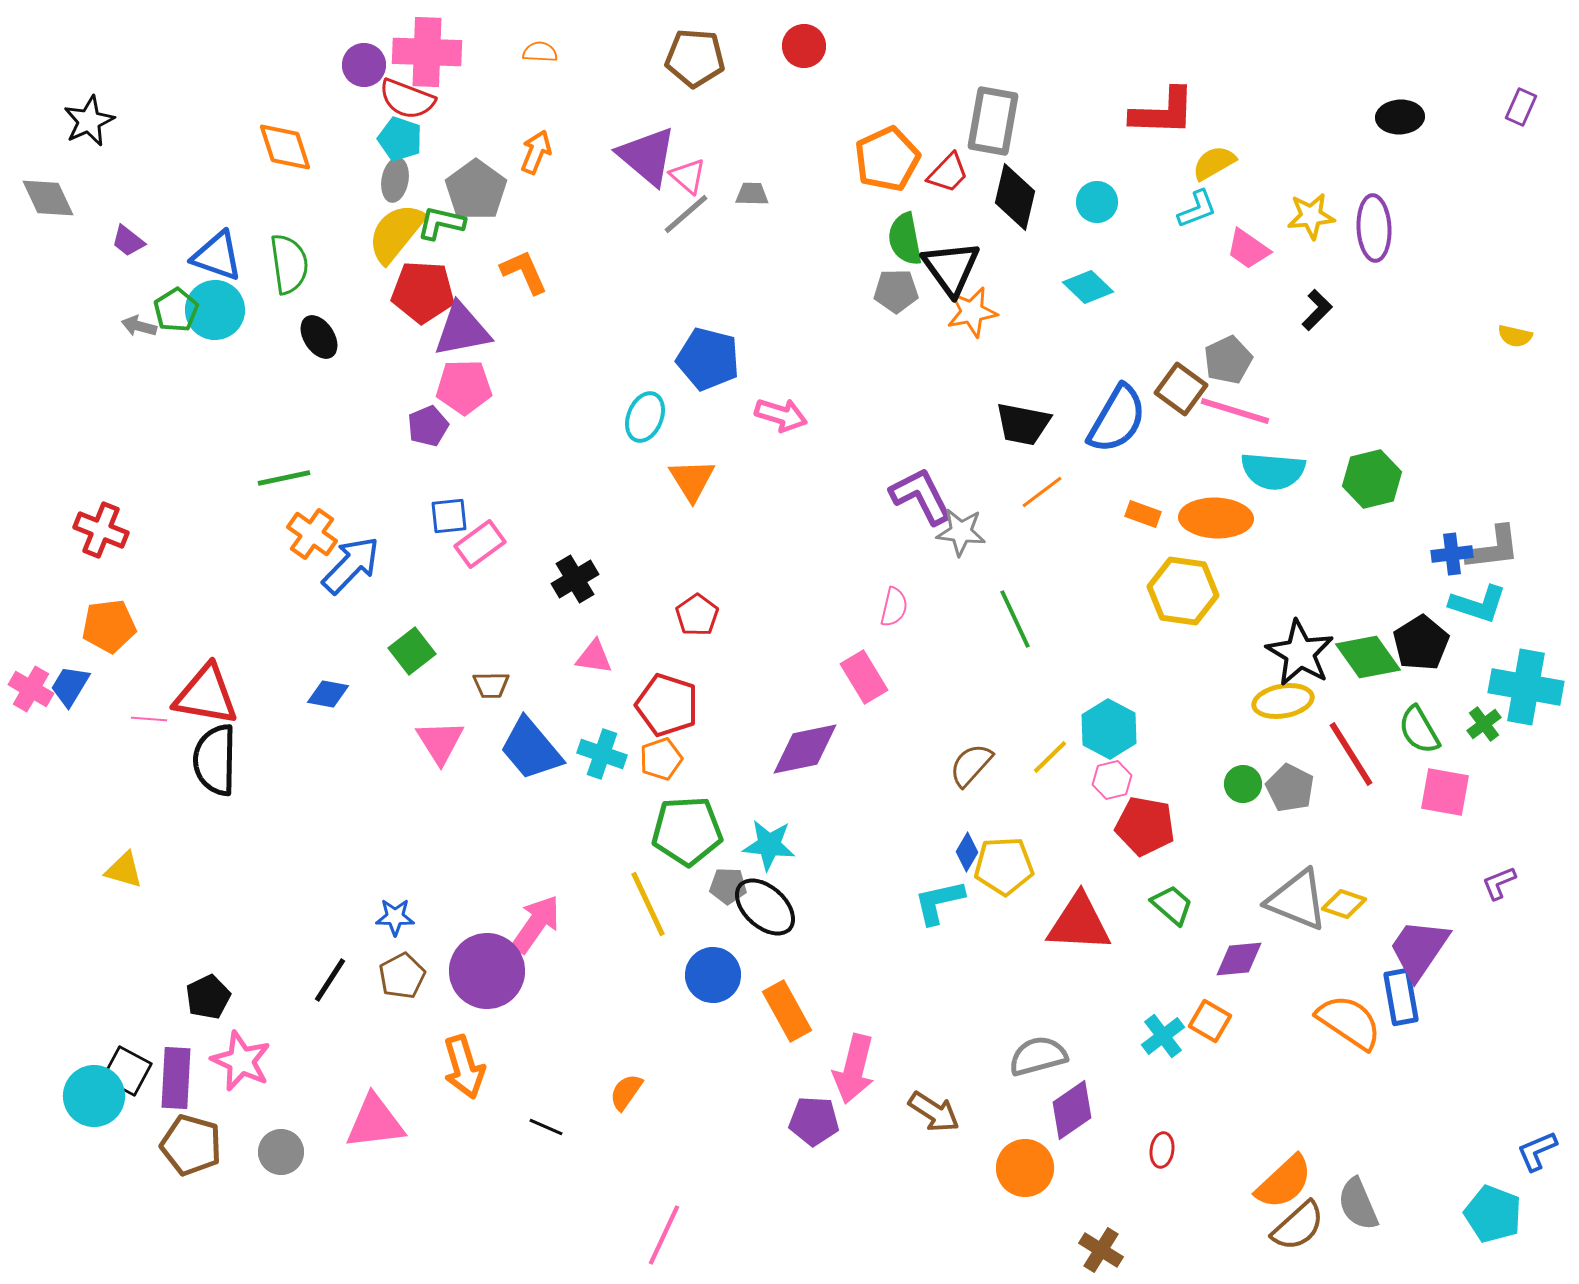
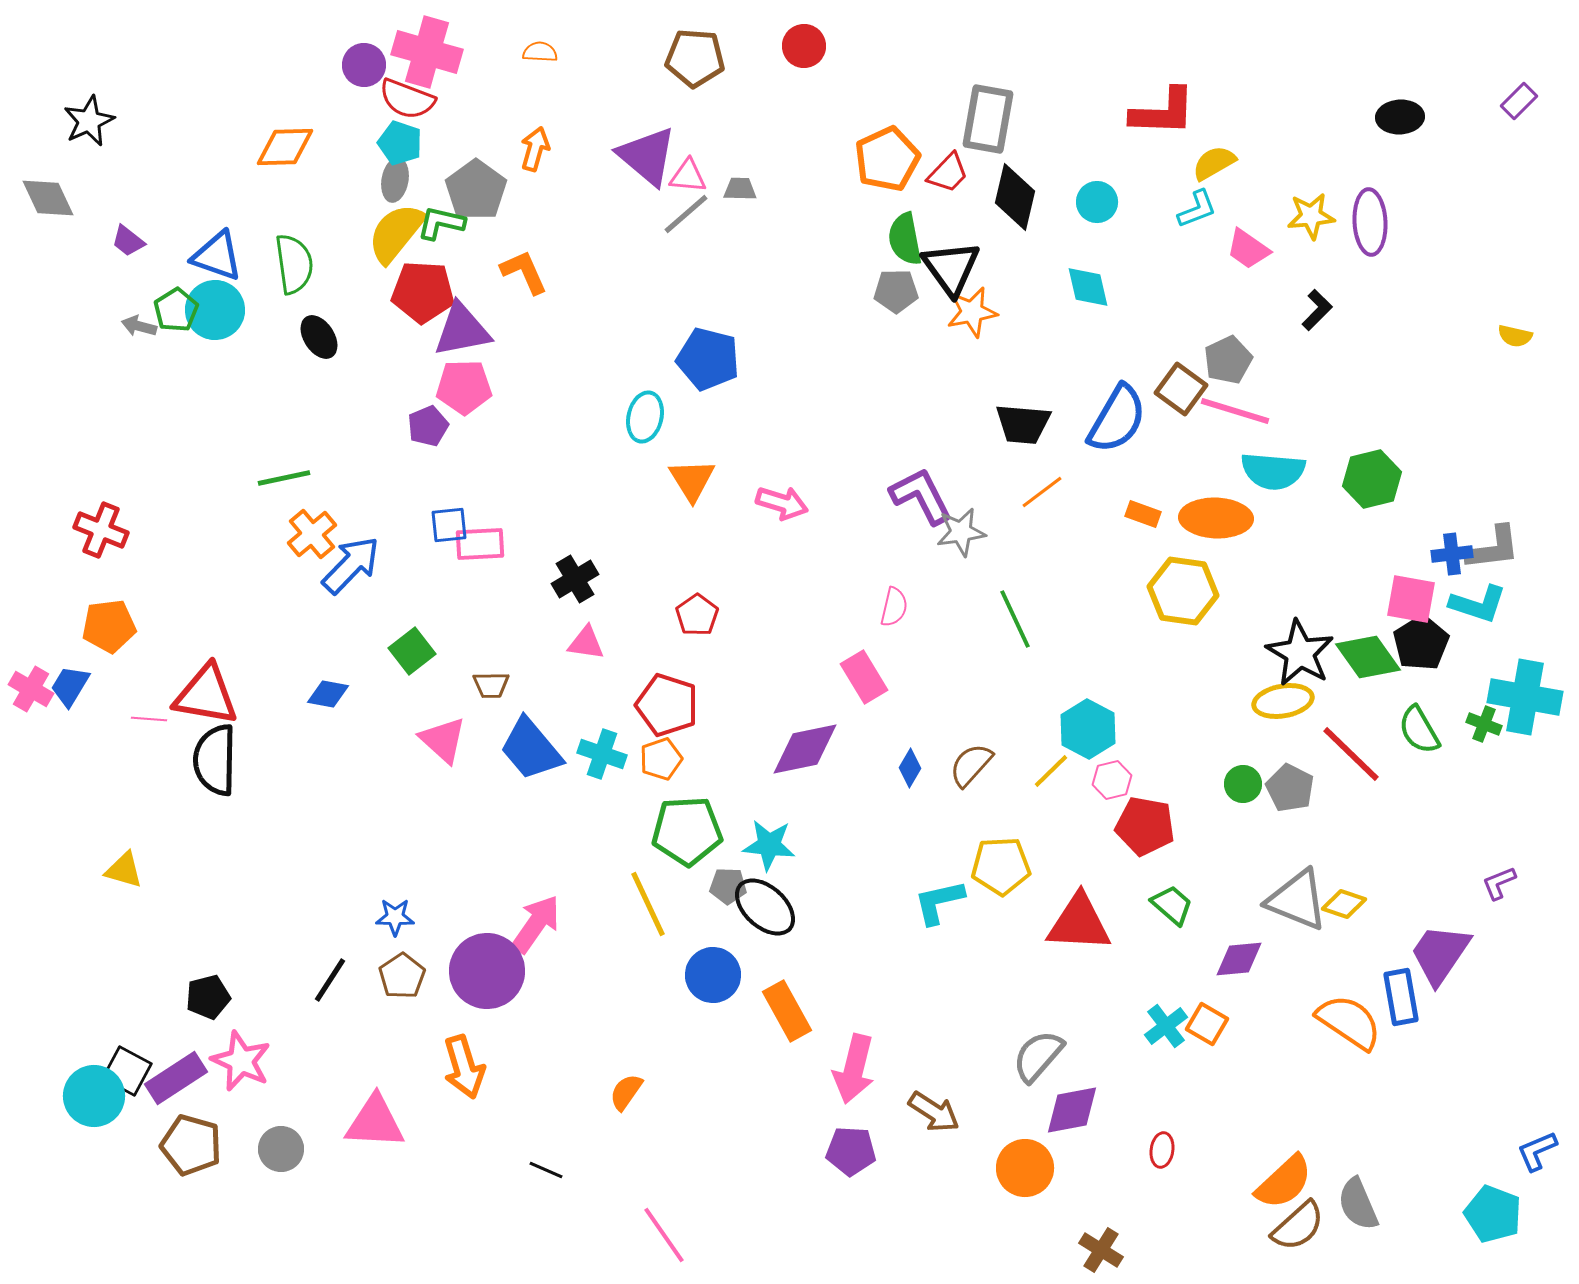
pink cross at (427, 52): rotated 14 degrees clockwise
purple rectangle at (1521, 107): moved 2 px left, 6 px up; rotated 21 degrees clockwise
gray rectangle at (993, 121): moved 5 px left, 2 px up
cyan pentagon at (400, 139): moved 4 px down
orange diamond at (285, 147): rotated 74 degrees counterclockwise
orange arrow at (536, 152): moved 1 px left, 3 px up; rotated 6 degrees counterclockwise
pink triangle at (688, 176): rotated 36 degrees counterclockwise
gray trapezoid at (752, 194): moved 12 px left, 5 px up
purple ellipse at (1374, 228): moved 4 px left, 6 px up
green semicircle at (289, 264): moved 5 px right
cyan diamond at (1088, 287): rotated 33 degrees clockwise
pink arrow at (781, 415): moved 1 px right, 88 px down
cyan ellipse at (645, 417): rotated 9 degrees counterclockwise
black trapezoid at (1023, 424): rotated 6 degrees counterclockwise
blue square at (449, 516): moved 9 px down
gray star at (961, 532): rotated 15 degrees counterclockwise
orange cross at (312, 534): rotated 15 degrees clockwise
pink rectangle at (480, 544): rotated 33 degrees clockwise
pink triangle at (594, 657): moved 8 px left, 14 px up
cyan cross at (1526, 687): moved 1 px left, 10 px down
green cross at (1484, 724): rotated 32 degrees counterclockwise
cyan hexagon at (1109, 729): moved 21 px left
pink triangle at (440, 742): moved 3 px right, 2 px up; rotated 16 degrees counterclockwise
red line at (1351, 754): rotated 14 degrees counterclockwise
yellow line at (1050, 757): moved 1 px right, 14 px down
pink square at (1445, 792): moved 34 px left, 193 px up
blue diamond at (967, 852): moved 57 px left, 84 px up
yellow pentagon at (1004, 866): moved 3 px left
purple trapezoid at (1419, 949): moved 21 px right, 5 px down
brown pentagon at (402, 976): rotated 6 degrees counterclockwise
black pentagon at (208, 997): rotated 12 degrees clockwise
orange square at (1210, 1021): moved 3 px left, 3 px down
cyan cross at (1163, 1036): moved 3 px right, 10 px up
gray semicircle at (1038, 1056): rotated 34 degrees counterclockwise
purple rectangle at (176, 1078): rotated 54 degrees clockwise
purple diamond at (1072, 1110): rotated 24 degrees clockwise
purple pentagon at (814, 1121): moved 37 px right, 30 px down
pink triangle at (375, 1122): rotated 10 degrees clockwise
black line at (546, 1127): moved 43 px down
gray circle at (281, 1152): moved 3 px up
pink line at (664, 1235): rotated 60 degrees counterclockwise
